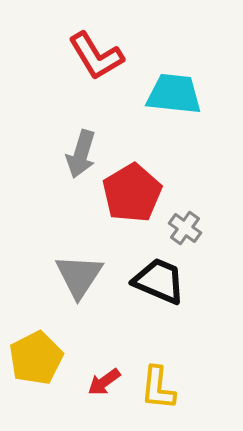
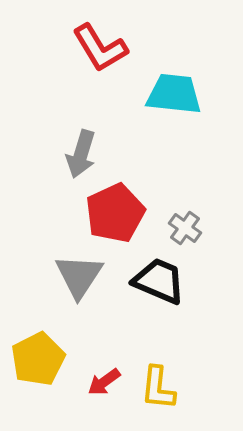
red L-shape: moved 4 px right, 8 px up
red pentagon: moved 17 px left, 20 px down; rotated 6 degrees clockwise
yellow pentagon: moved 2 px right, 1 px down
